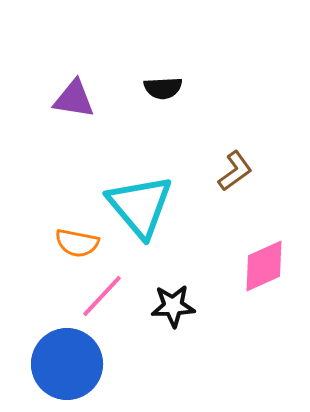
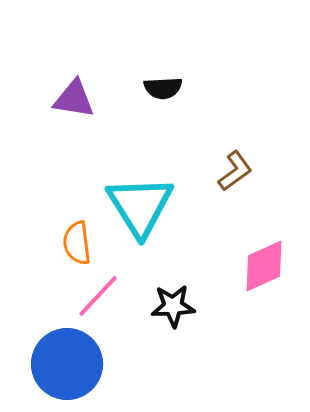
cyan triangle: rotated 8 degrees clockwise
orange semicircle: rotated 72 degrees clockwise
pink line: moved 4 px left
